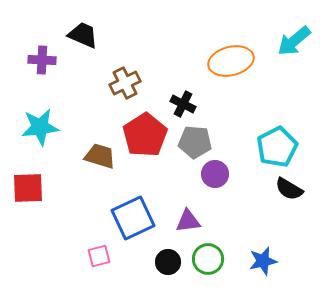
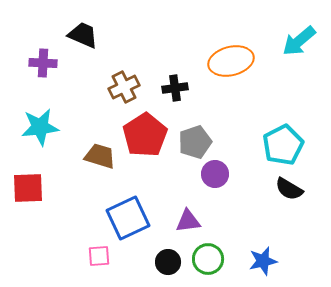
cyan arrow: moved 5 px right
purple cross: moved 1 px right, 3 px down
brown cross: moved 1 px left, 4 px down
black cross: moved 8 px left, 16 px up; rotated 35 degrees counterclockwise
gray pentagon: rotated 24 degrees counterclockwise
cyan pentagon: moved 6 px right, 2 px up
blue square: moved 5 px left
pink square: rotated 10 degrees clockwise
